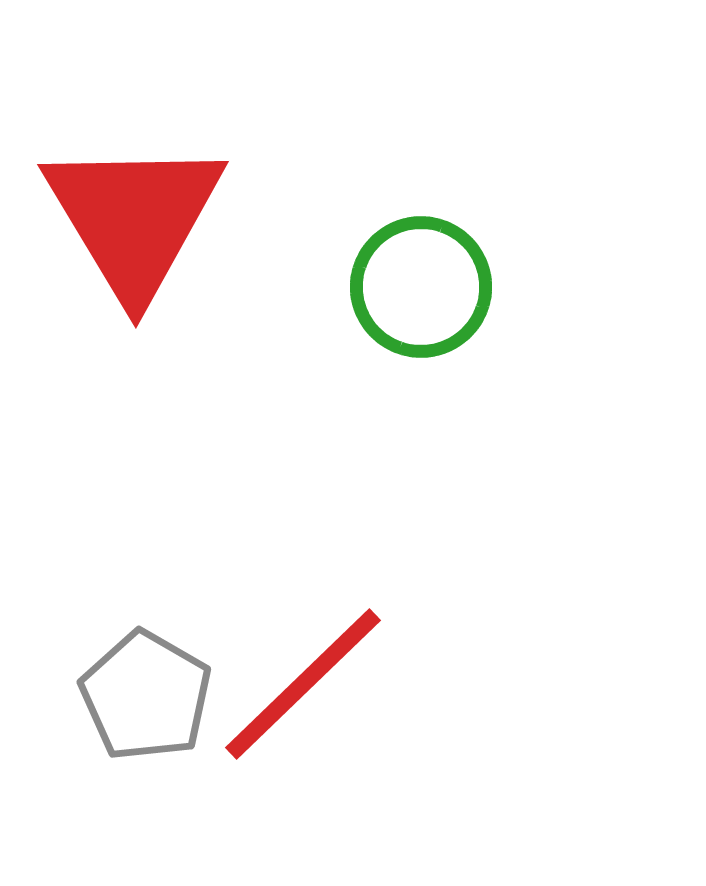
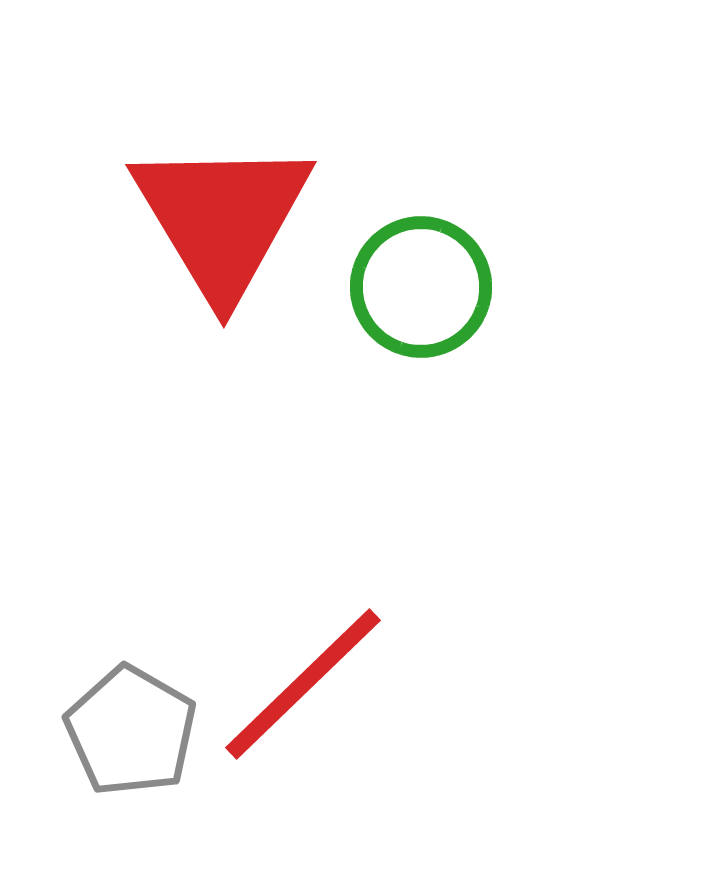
red triangle: moved 88 px right
gray pentagon: moved 15 px left, 35 px down
